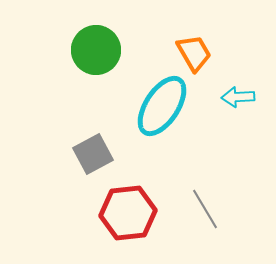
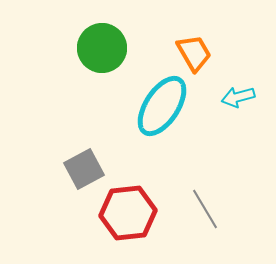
green circle: moved 6 px right, 2 px up
cyan arrow: rotated 12 degrees counterclockwise
gray square: moved 9 px left, 15 px down
